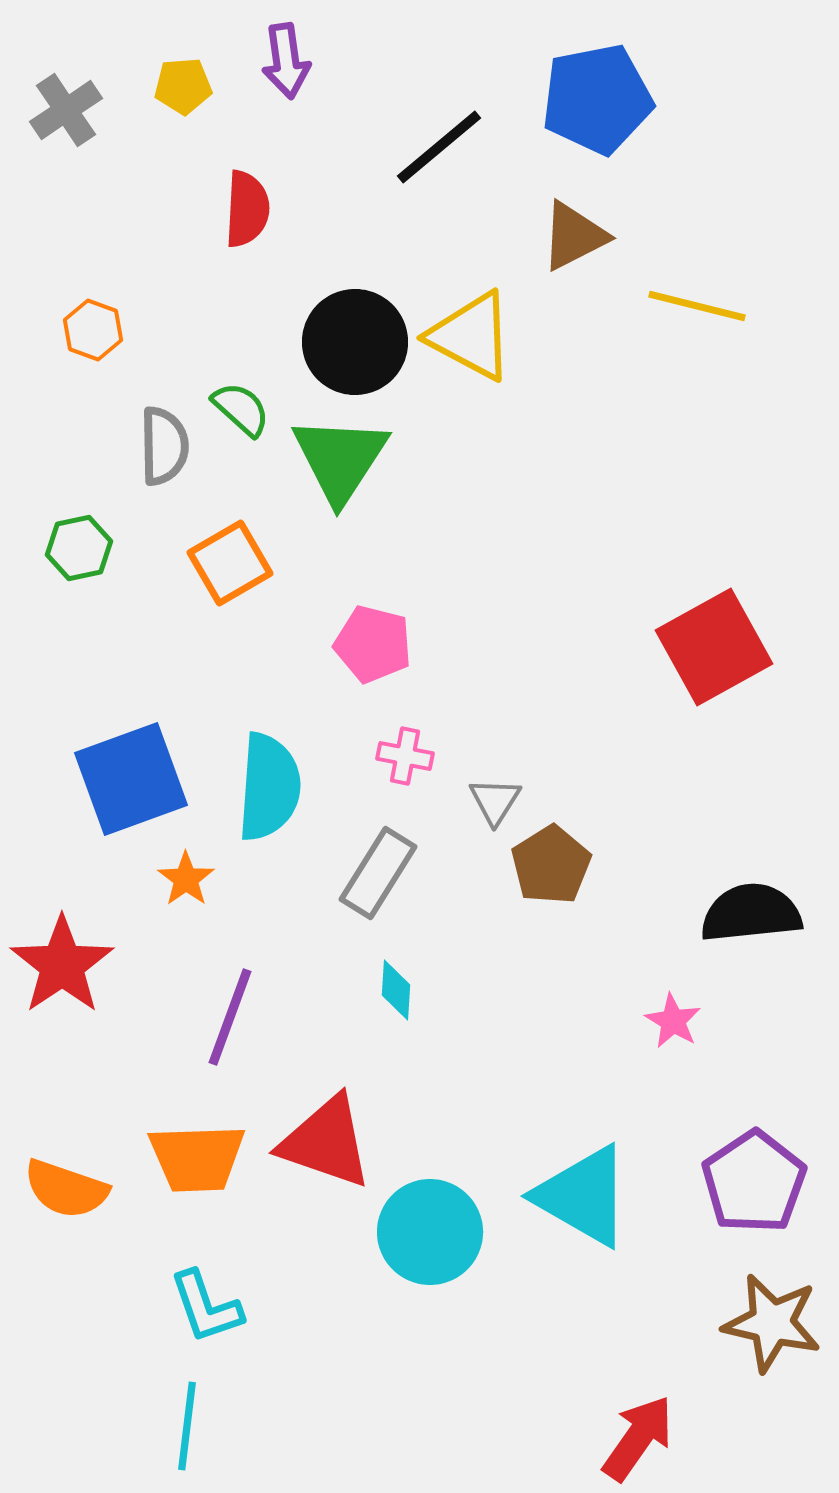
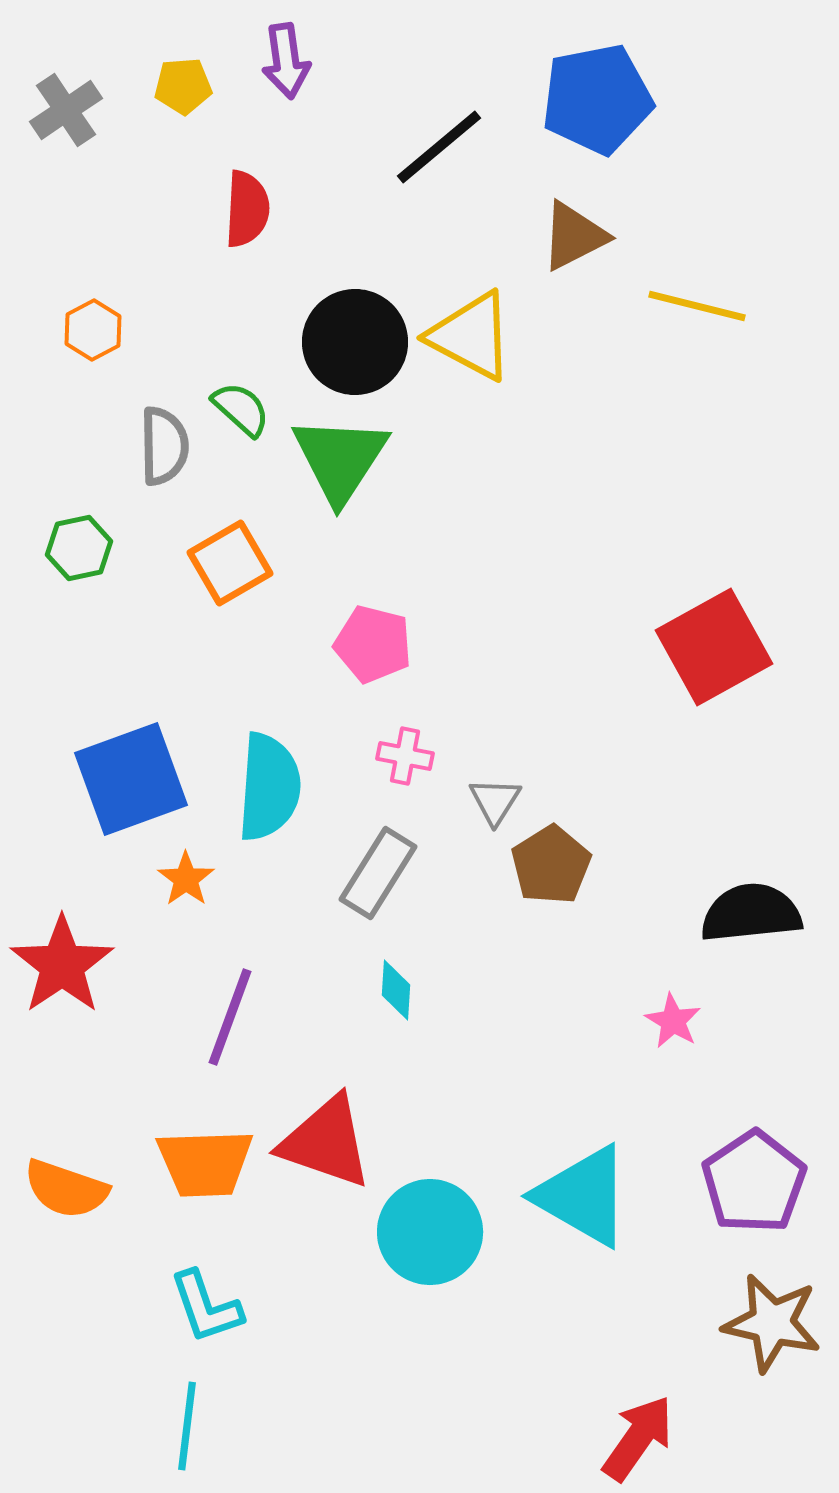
orange hexagon: rotated 12 degrees clockwise
orange trapezoid: moved 8 px right, 5 px down
